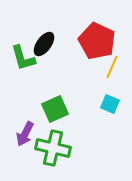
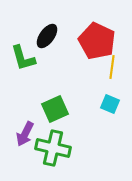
black ellipse: moved 3 px right, 8 px up
yellow line: rotated 15 degrees counterclockwise
